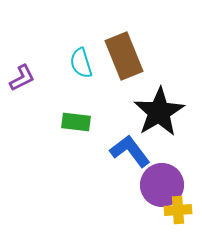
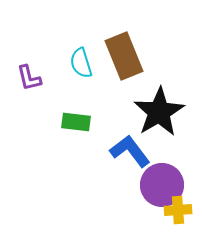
purple L-shape: moved 7 px right; rotated 104 degrees clockwise
